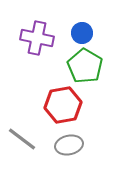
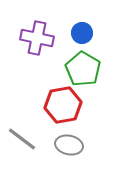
green pentagon: moved 2 px left, 3 px down
gray ellipse: rotated 24 degrees clockwise
